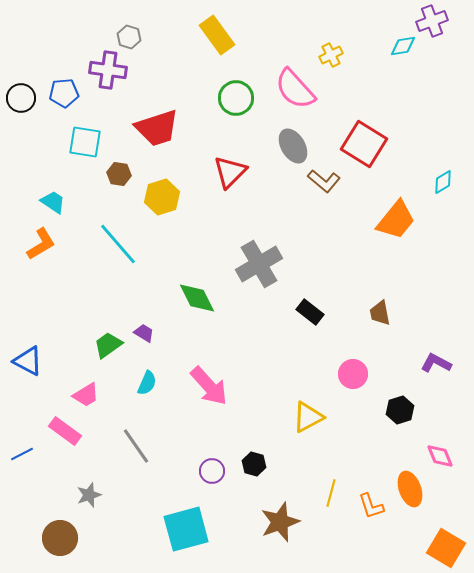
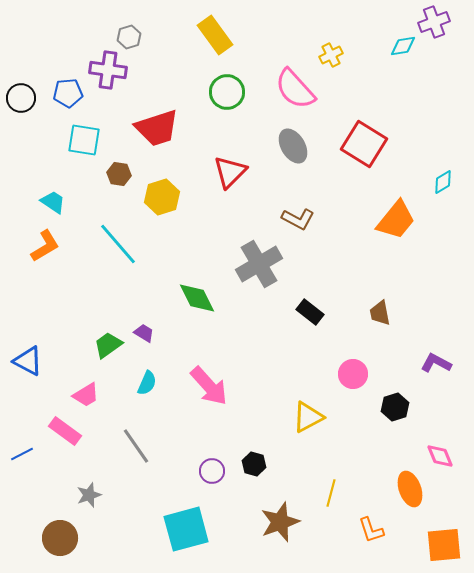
purple cross at (432, 21): moved 2 px right, 1 px down
yellow rectangle at (217, 35): moved 2 px left
gray hexagon at (129, 37): rotated 25 degrees clockwise
blue pentagon at (64, 93): moved 4 px right
green circle at (236, 98): moved 9 px left, 6 px up
cyan square at (85, 142): moved 1 px left, 2 px up
brown L-shape at (324, 181): moved 26 px left, 38 px down; rotated 12 degrees counterclockwise
orange L-shape at (41, 244): moved 4 px right, 2 px down
black hexagon at (400, 410): moved 5 px left, 3 px up
orange L-shape at (371, 506): moved 24 px down
orange square at (446, 548): moved 2 px left, 3 px up; rotated 36 degrees counterclockwise
